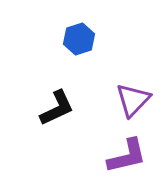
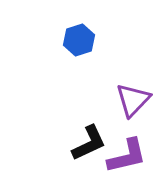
blue hexagon: moved 1 px down
black L-shape: moved 32 px right, 35 px down
